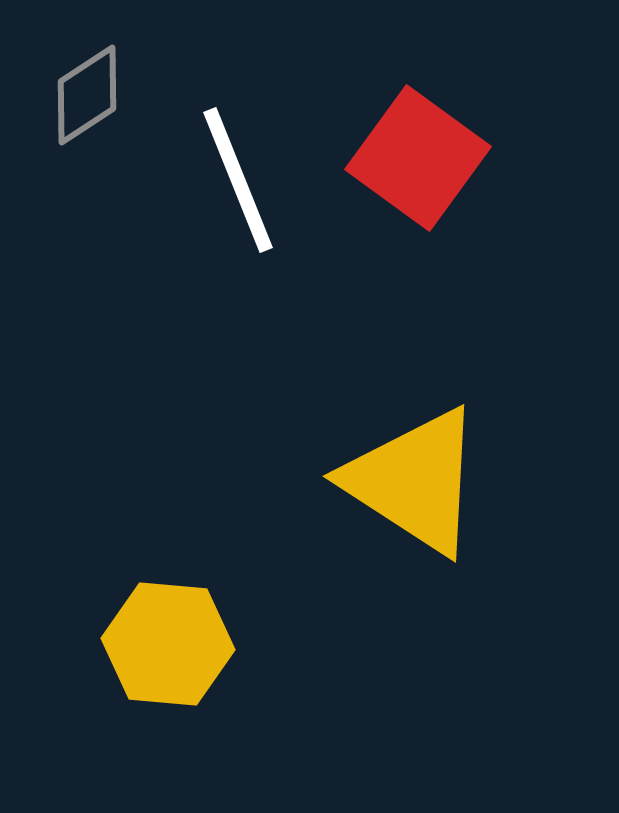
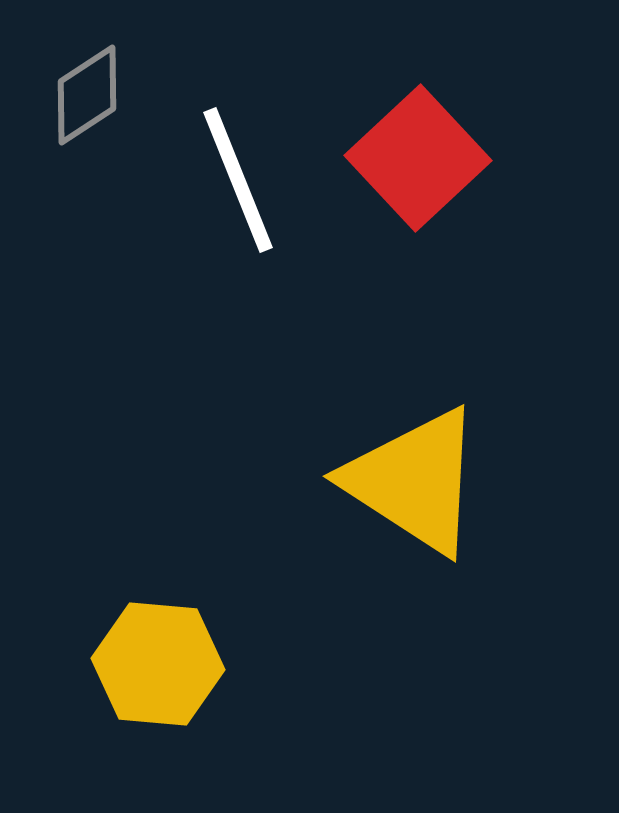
red square: rotated 11 degrees clockwise
yellow hexagon: moved 10 px left, 20 px down
